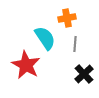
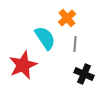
orange cross: rotated 30 degrees counterclockwise
red star: moved 3 px left; rotated 20 degrees clockwise
black cross: rotated 24 degrees counterclockwise
